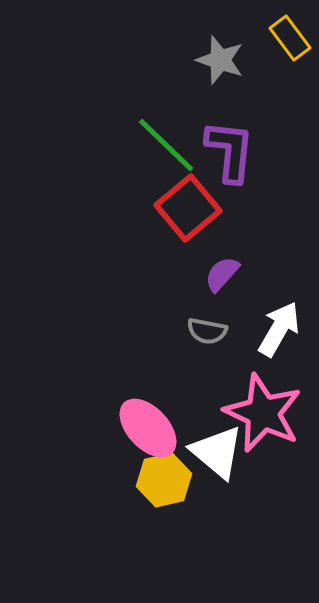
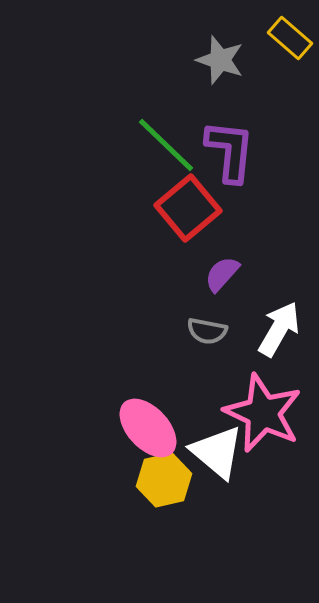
yellow rectangle: rotated 12 degrees counterclockwise
